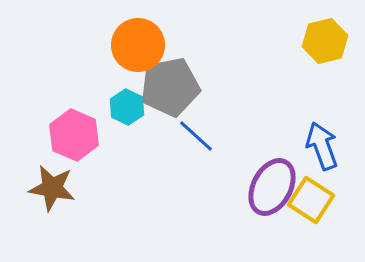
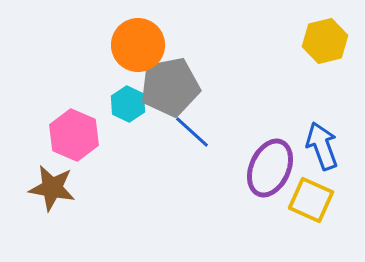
cyan hexagon: moved 1 px right, 3 px up
blue line: moved 4 px left, 4 px up
purple ellipse: moved 2 px left, 19 px up; rotated 4 degrees counterclockwise
yellow square: rotated 9 degrees counterclockwise
